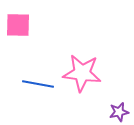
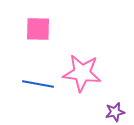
pink square: moved 20 px right, 4 px down
purple star: moved 4 px left
